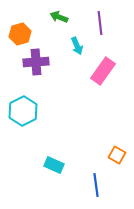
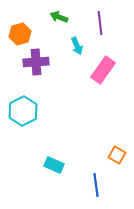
pink rectangle: moved 1 px up
